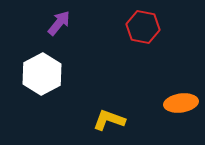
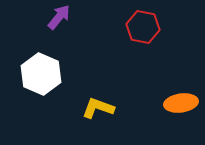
purple arrow: moved 6 px up
white hexagon: moved 1 px left; rotated 9 degrees counterclockwise
yellow L-shape: moved 11 px left, 12 px up
